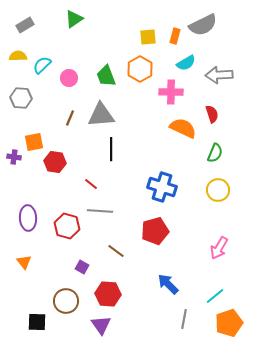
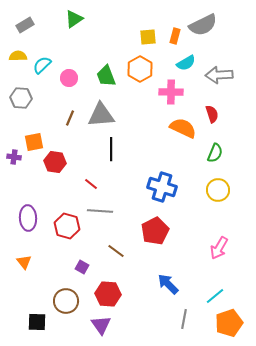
red pentagon at (155, 231): rotated 12 degrees counterclockwise
